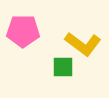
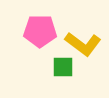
pink pentagon: moved 17 px right
